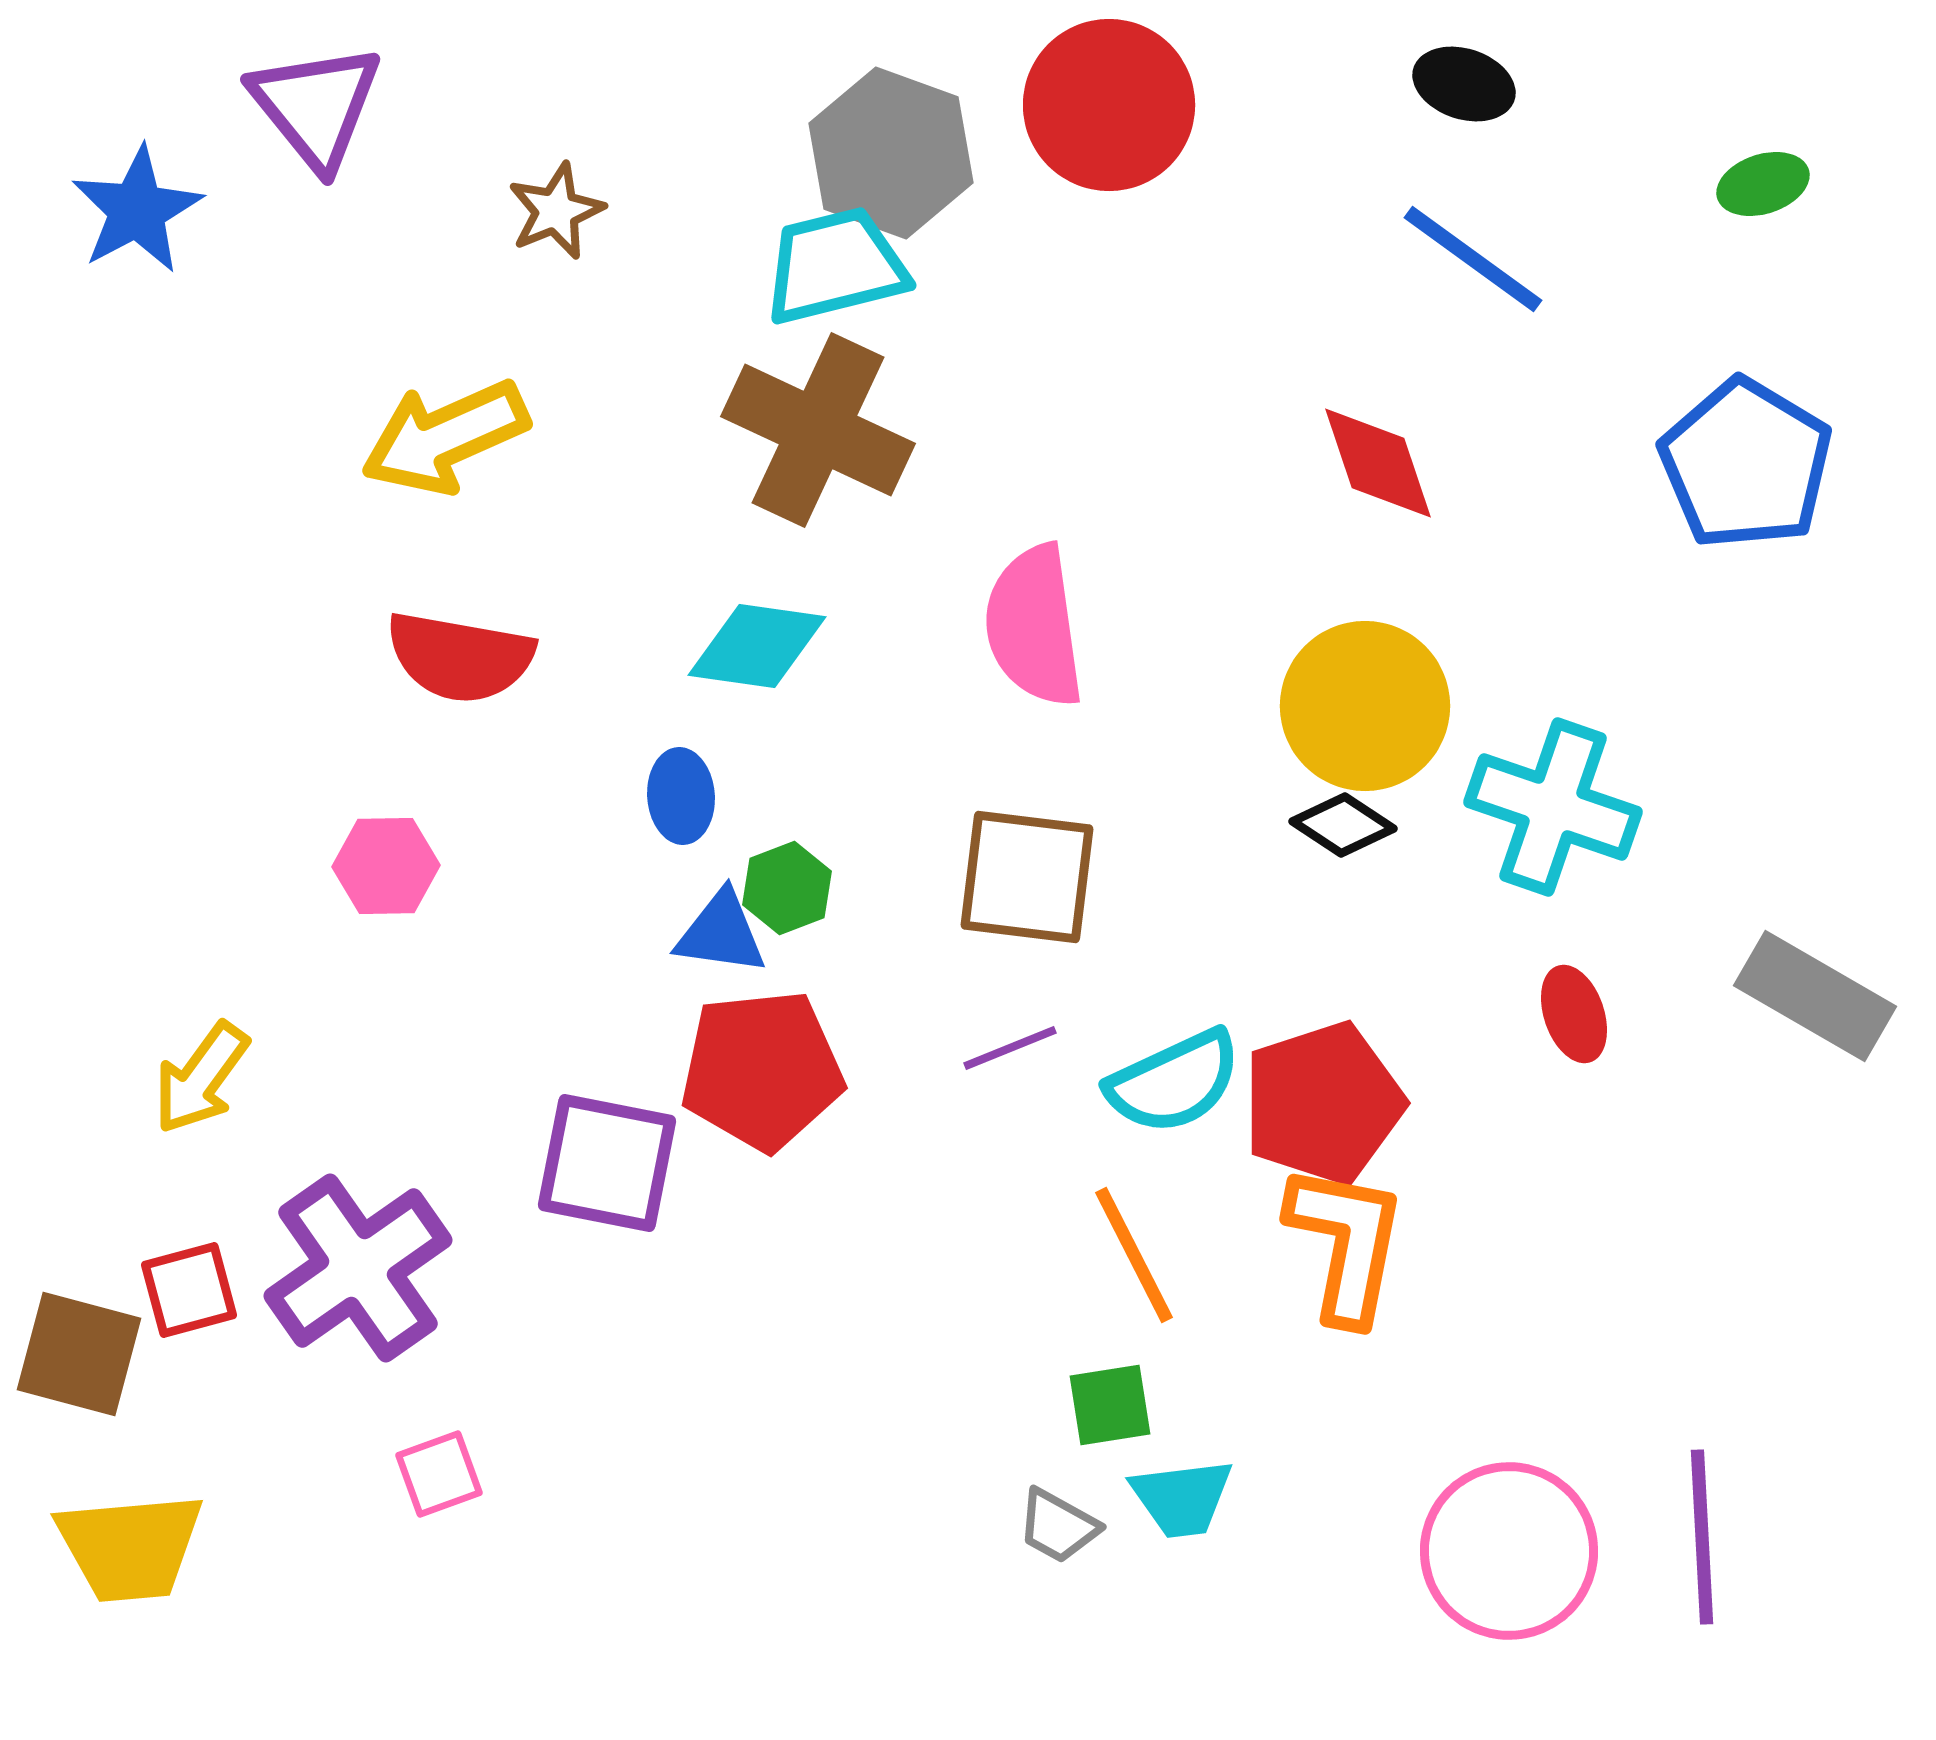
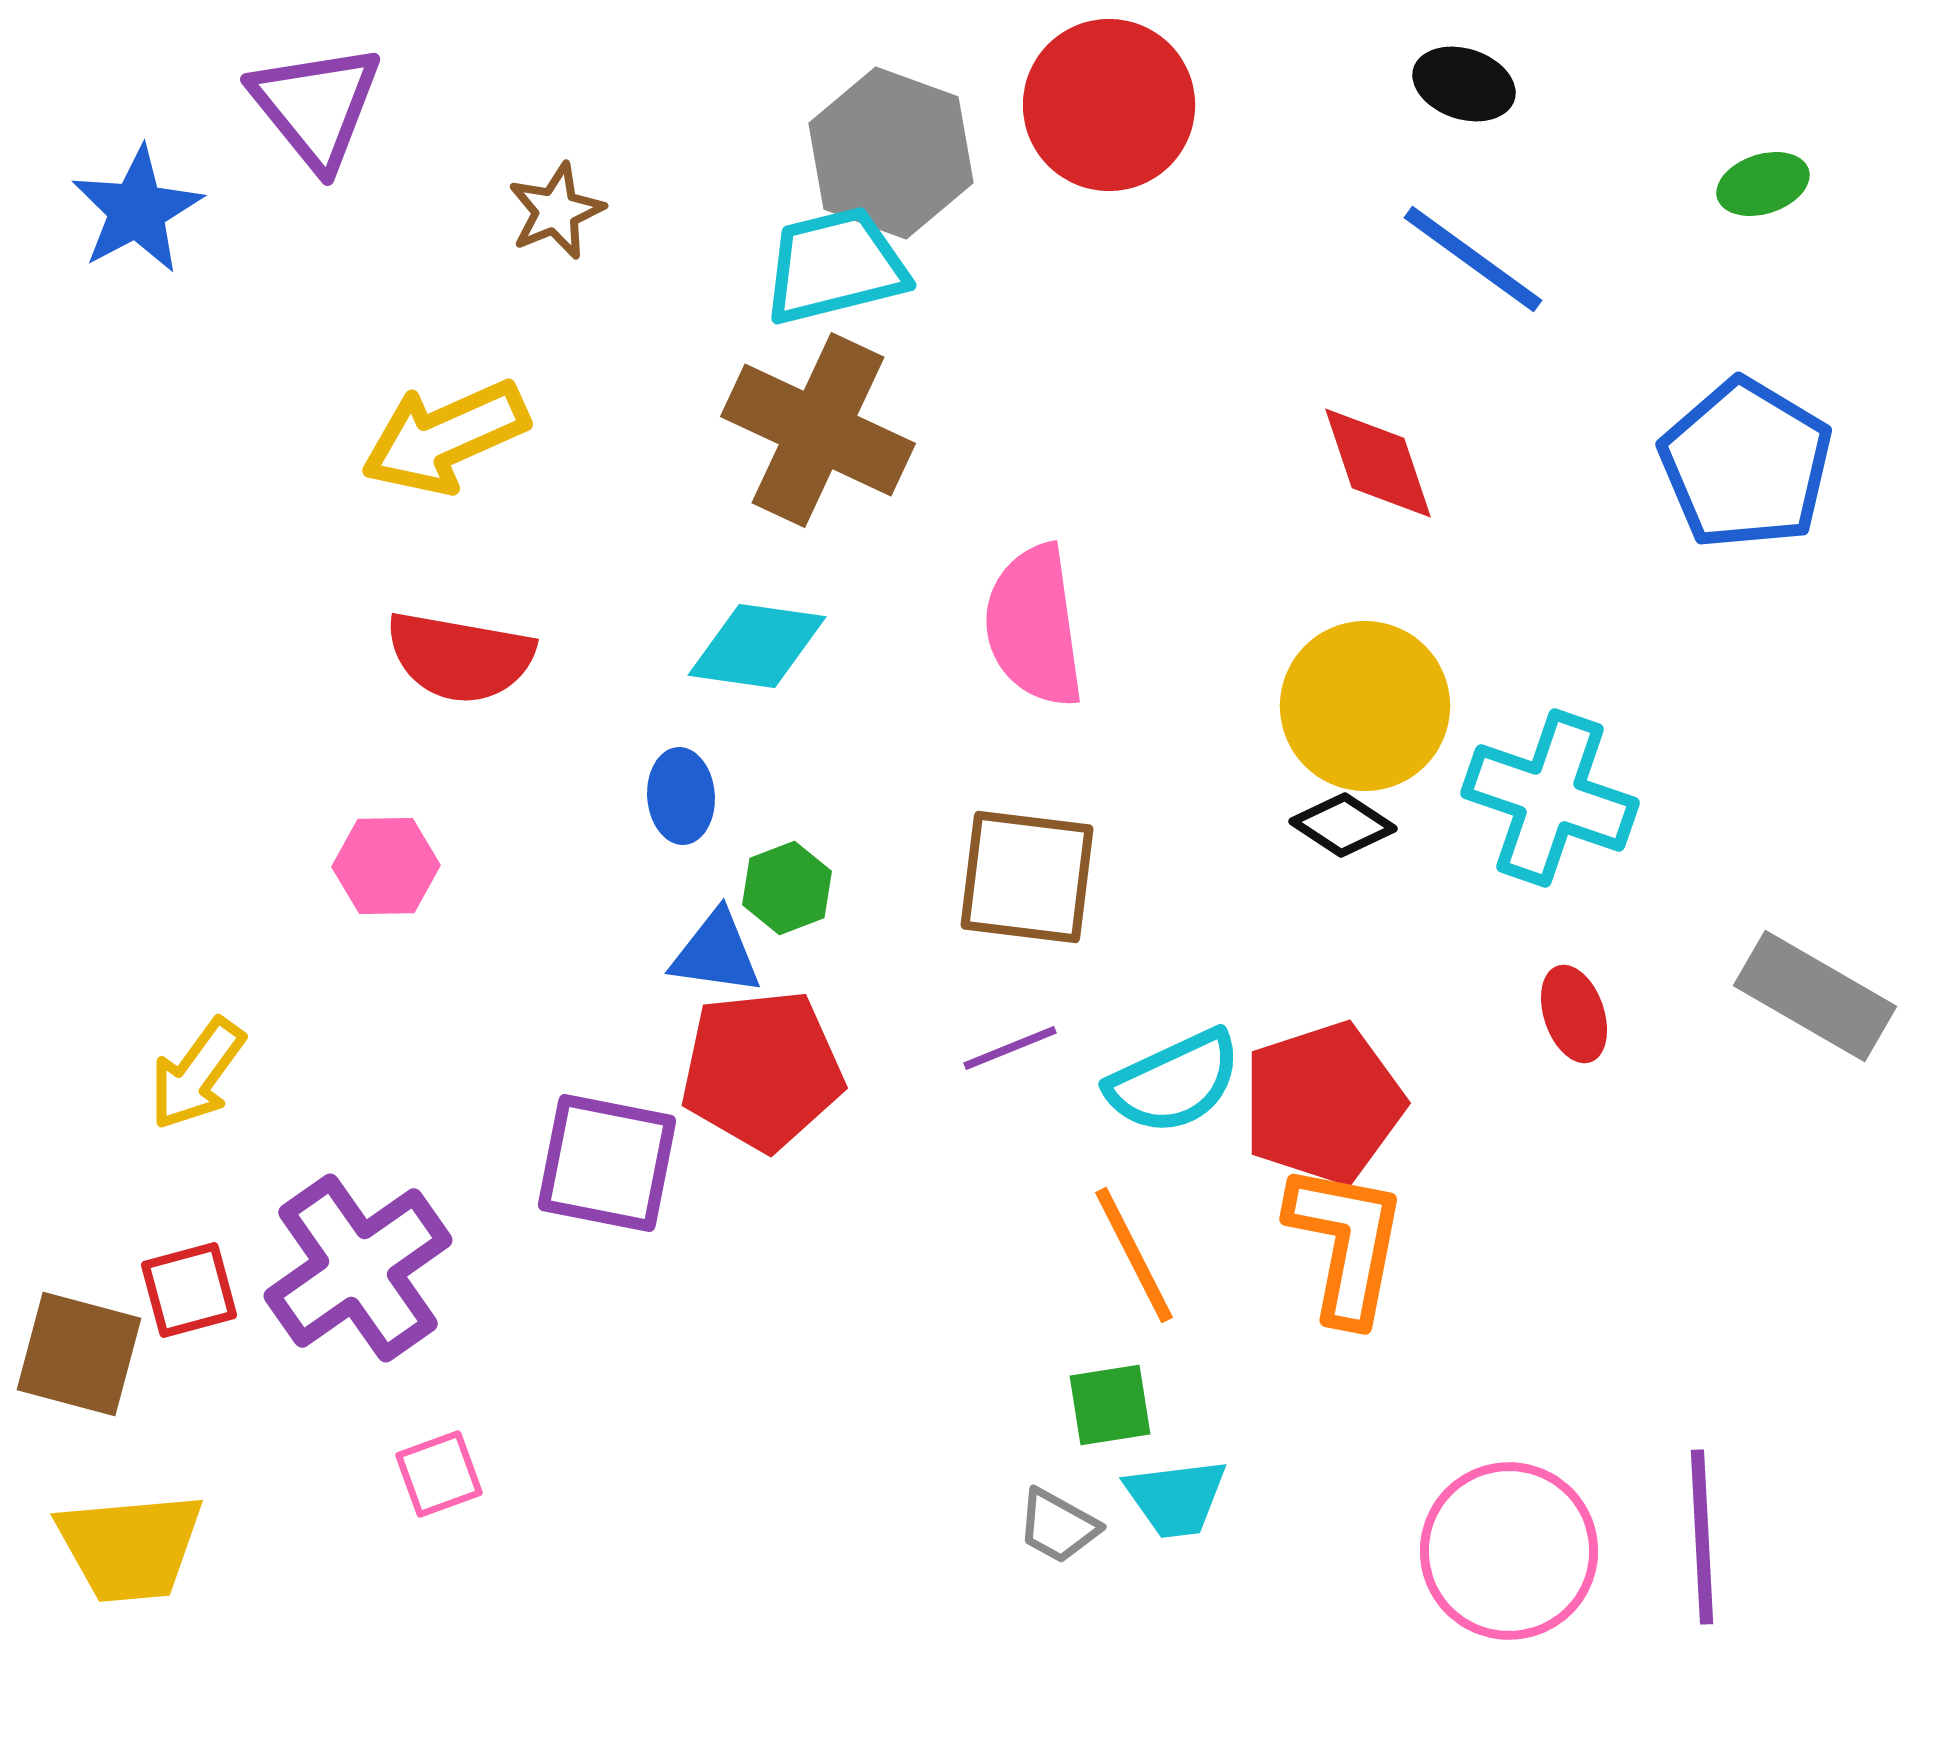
cyan cross at (1553, 807): moved 3 px left, 9 px up
blue triangle at (721, 933): moved 5 px left, 20 px down
yellow arrow at (201, 1078): moved 4 px left, 4 px up
cyan trapezoid at (1182, 1498): moved 6 px left
